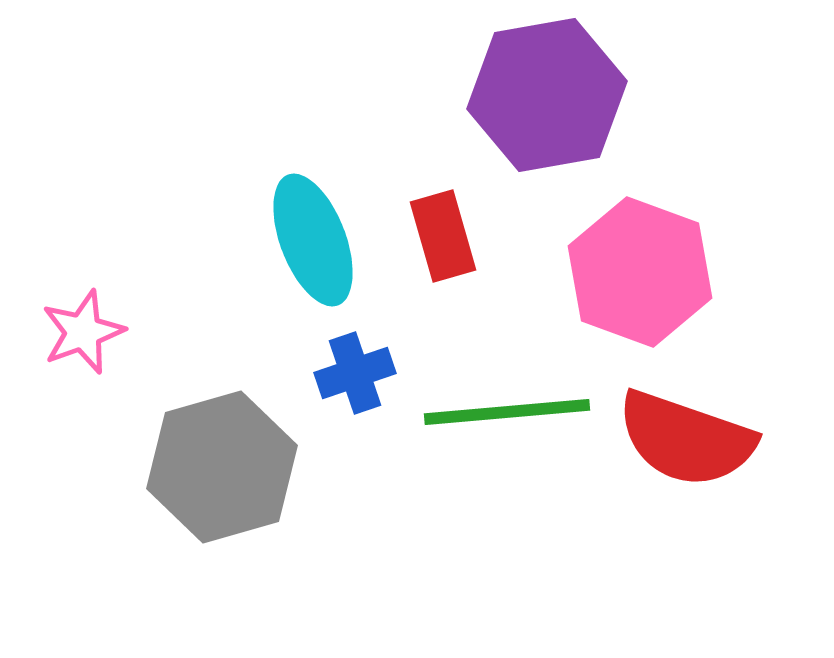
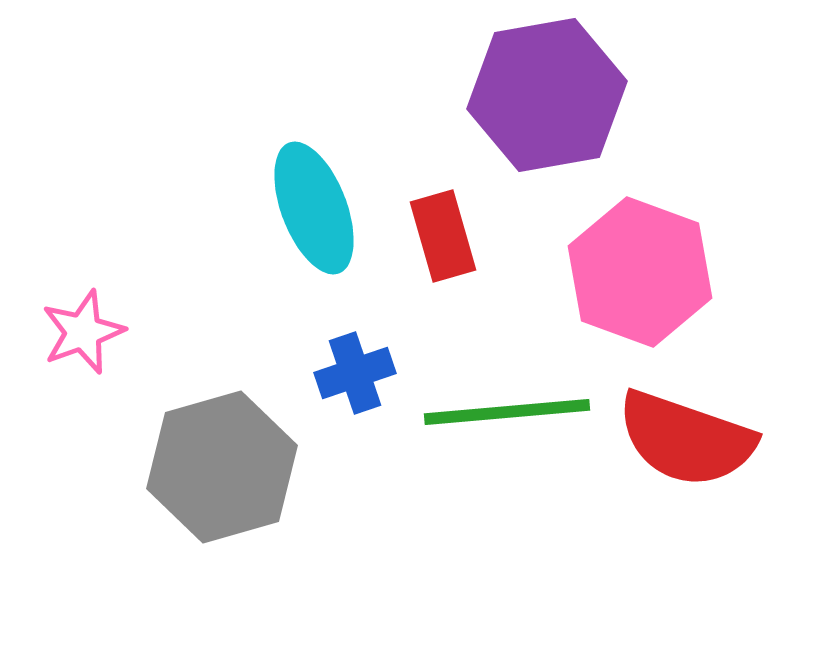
cyan ellipse: moved 1 px right, 32 px up
